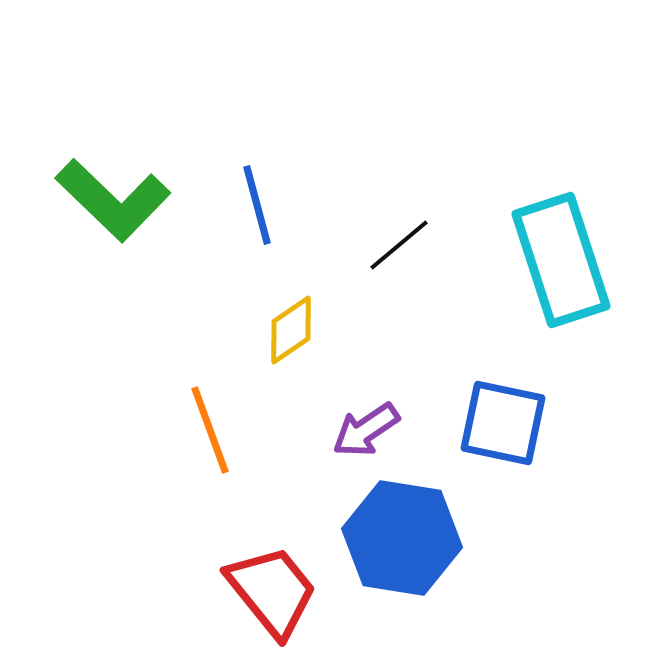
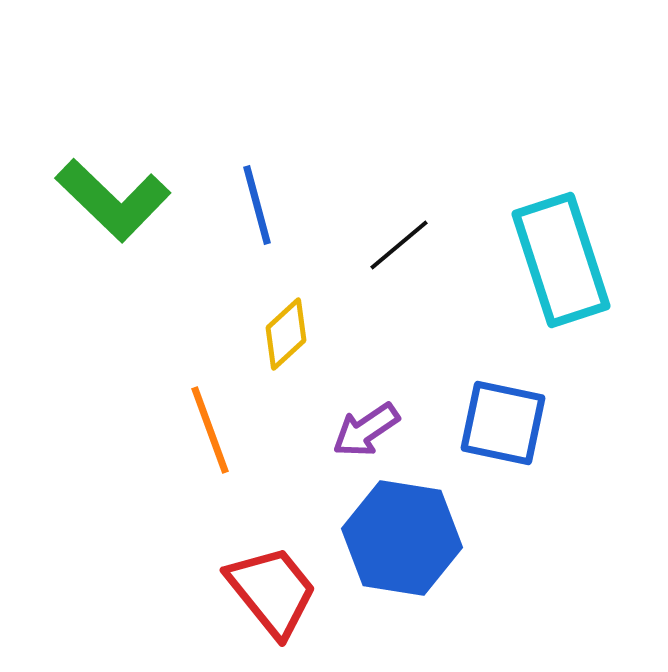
yellow diamond: moved 5 px left, 4 px down; rotated 8 degrees counterclockwise
